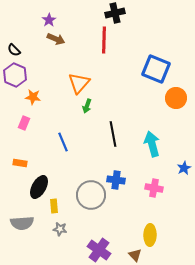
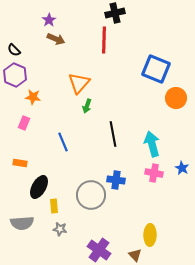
blue star: moved 2 px left; rotated 16 degrees counterclockwise
pink cross: moved 15 px up
